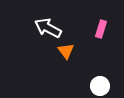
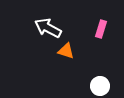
orange triangle: rotated 36 degrees counterclockwise
